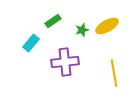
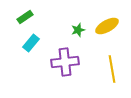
green rectangle: moved 28 px left, 4 px up
green star: moved 4 px left
yellow line: moved 2 px left, 4 px up
